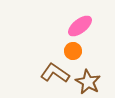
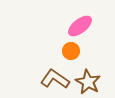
orange circle: moved 2 px left
brown L-shape: moved 6 px down
